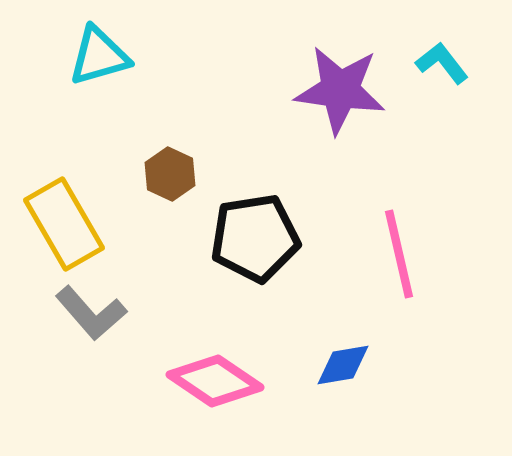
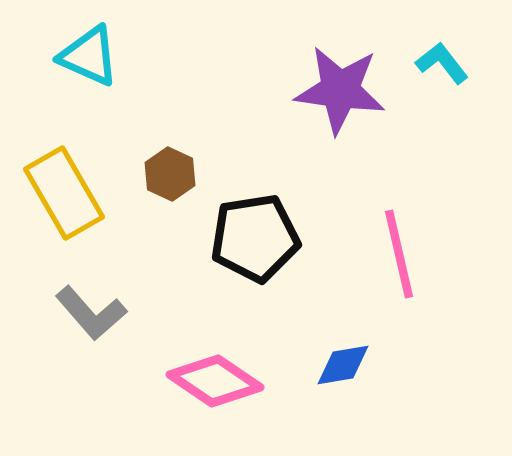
cyan triangle: moved 10 px left; rotated 40 degrees clockwise
yellow rectangle: moved 31 px up
